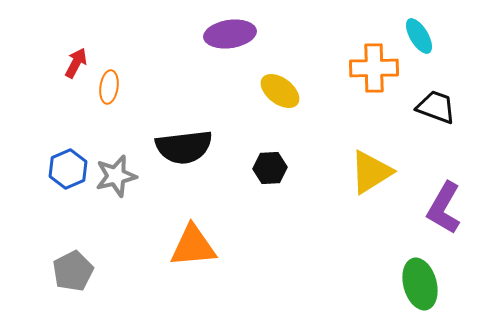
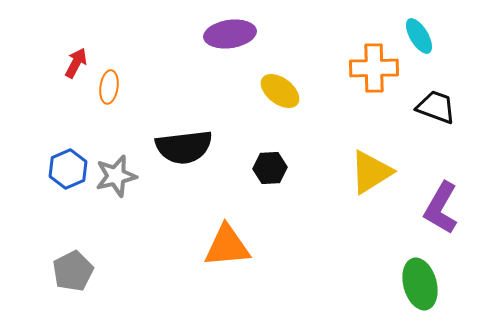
purple L-shape: moved 3 px left
orange triangle: moved 34 px right
